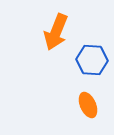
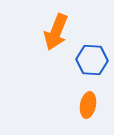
orange ellipse: rotated 35 degrees clockwise
